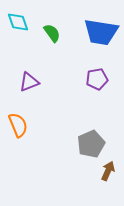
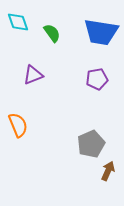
purple triangle: moved 4 px right, 7 px up
